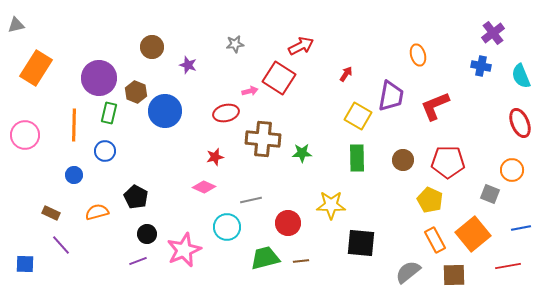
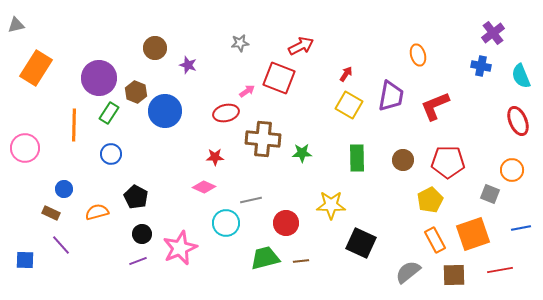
gray star at (235, 44): moved 5 px right, 1 px up
brown circle at (152, 47): moved 3 px right, 1 px down
red square at (279, 78): rotated 12 degrees counterclockwise
pink arrow at (250, 91): moved 3 px left; rotated 21 degrees counterclockwise
green rectangle at (109, 113): rotated 20 degrees clockwise
yellow square at (358, 116): moved 9 px left, 11 px up
red ellipse at (520, 123): moved 2 px left, 2 px up
pink circle at (25, 135): moved 13 px down
blue circle at (105, 151): moved 6 px right, 3 px down
red star at (215, 157): rotated 12 degrees clockwise
blue circle at (74, 175): moved 10 px left, 14 px down
yellow pentagon at (430, 200): rotated 20 degrees clockwise
red circle at (288, 223): moved 2 px left
cyan circle at (227, 227): moved 1 px left, 4 px up
black circle at (147, 234): moved 5 px left
orange square at (473, 234): rotated 20 degrees clockwise
black square at (361, 243): rotated 20 degrees clockwise
pink star at (184, 250): moved 4 px left, 2 px up
blue square at (25, 264): moved 4 px up
red line at (508, 266): moved 8 px left, 4 px down
